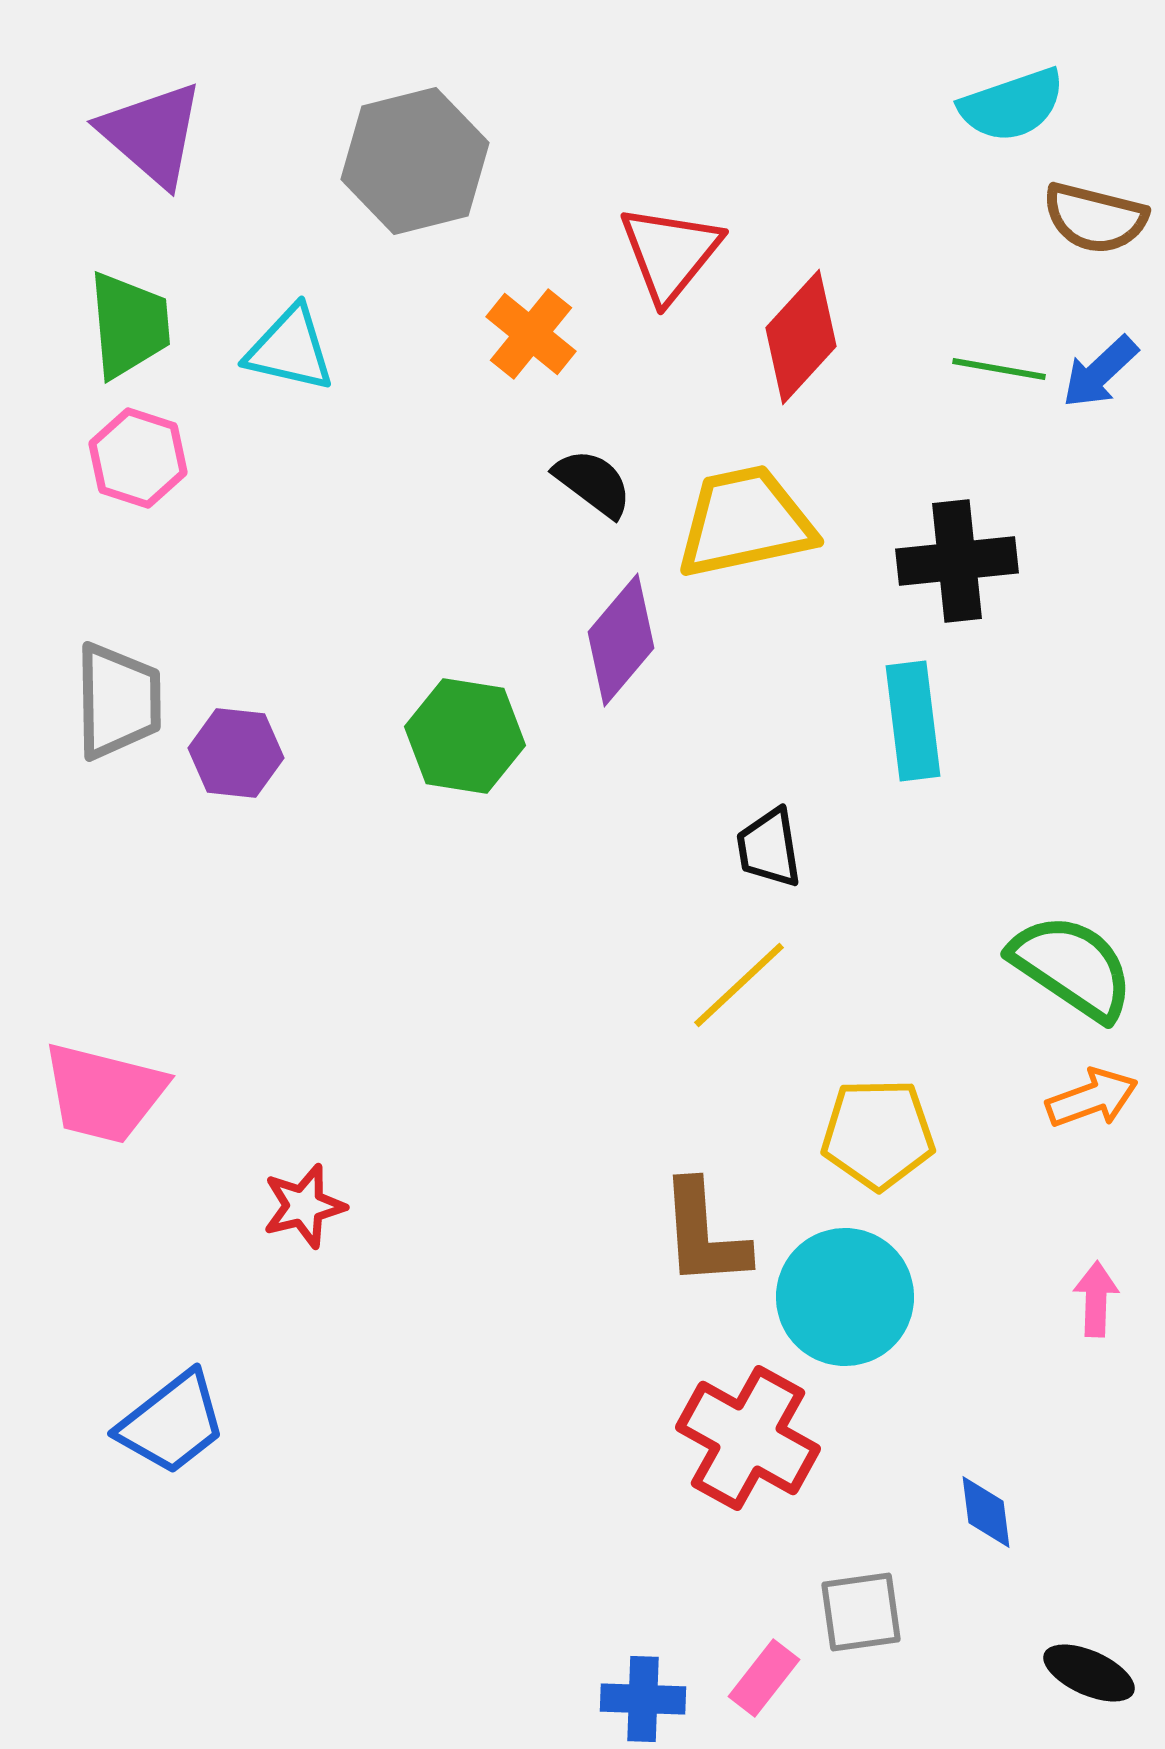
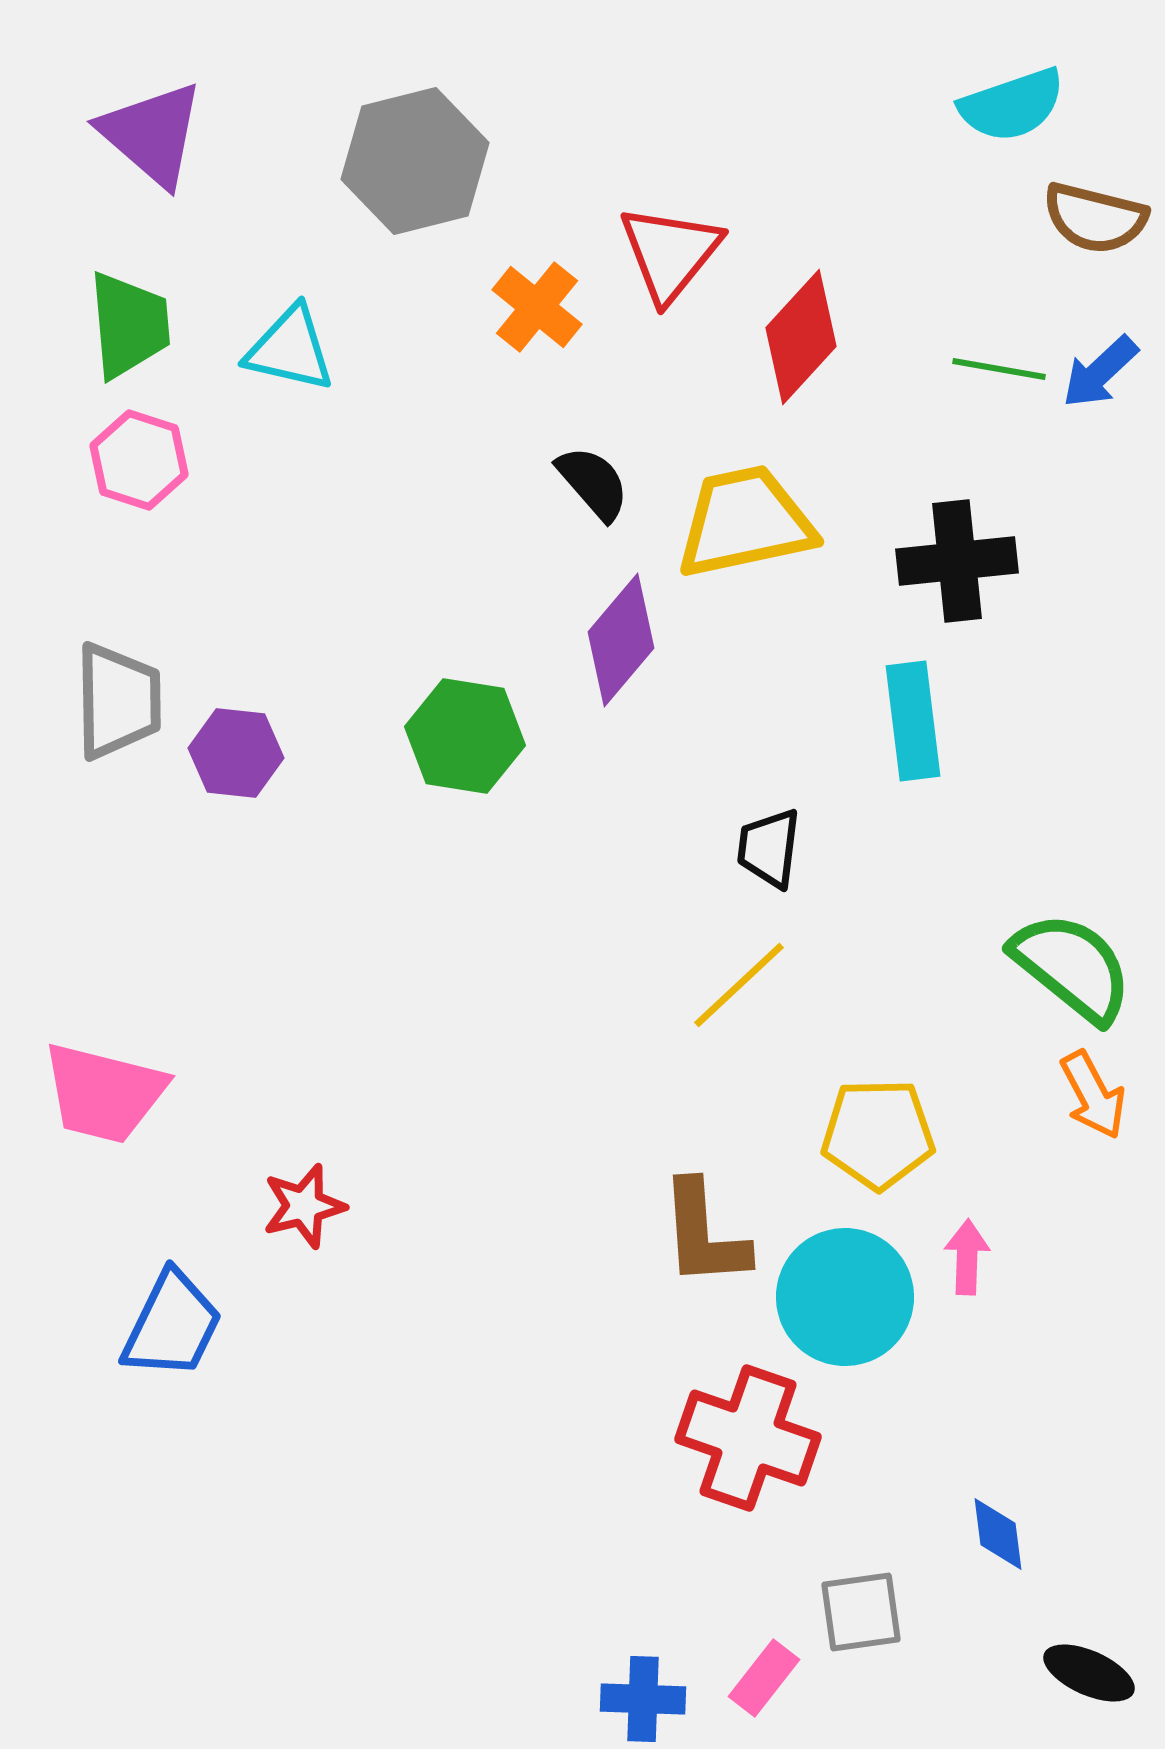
orange cross: moved 6 px right, 27 px up
pink hexagon: moved 1 px right, 2 px down
black semicircle: rotated 12 degrees clockwise
black trapezoid: rotated 16 degrees clockwise
green semicircle: rotated 5 degrees clockwise
orange arrow: moved 1 px right, 3 px up; rotated 82 degrees clockwise
pink arrow: moved 129 px left, 42 px up
blue trapezoid: moved 98 px up; rotated 26 degrees counterclockwise
red cross: rotated 10 degrees counterclockwise
blue diamond: moved 12 px right, 22 px down
